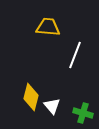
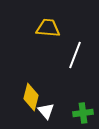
yellow trapezoid: moved 1 px down
white triangle: moved 6 px left, 5 px down
green cross: rotated 24 degrees counterclockwise
